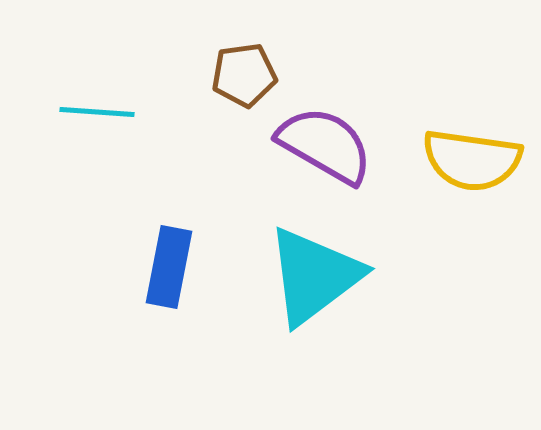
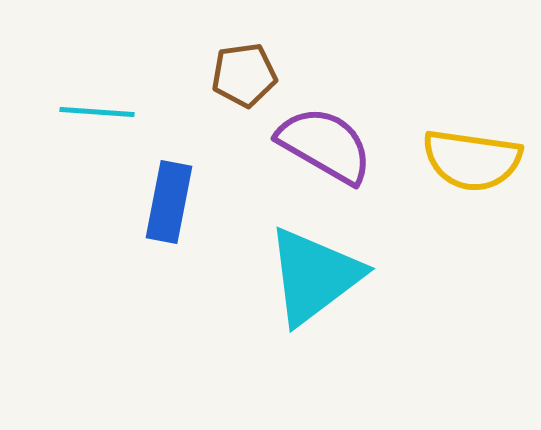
blue rectangle: moved 65 px up
